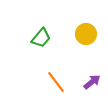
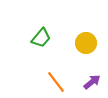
yellow circle: moved 9 px down
